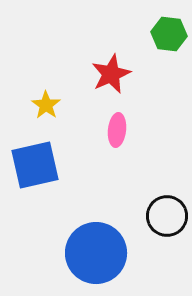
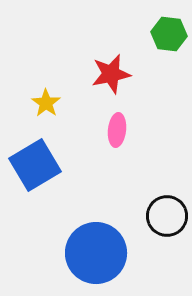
red star: rotated 12 degrees clockwise
yellow star: moved 2 px up
blue square: rotated 18 degrees counterclockwise
